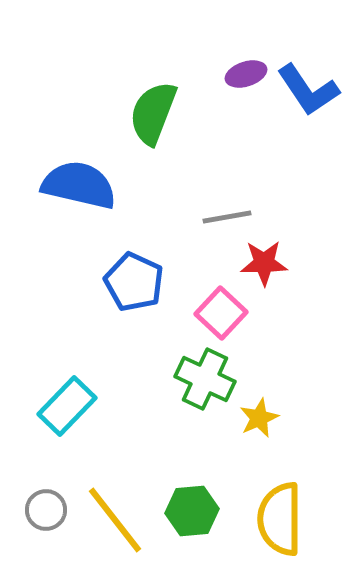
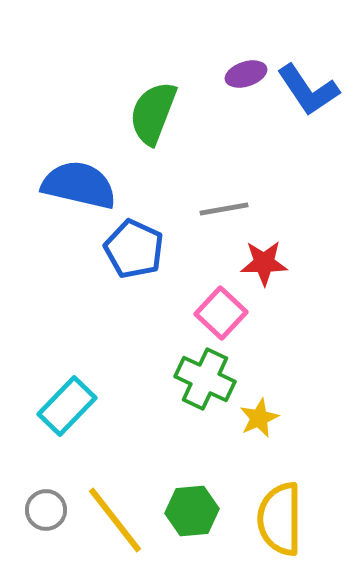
gray line: moved 3 px left, 8 px up
blue pentagon: moved 33 px up
